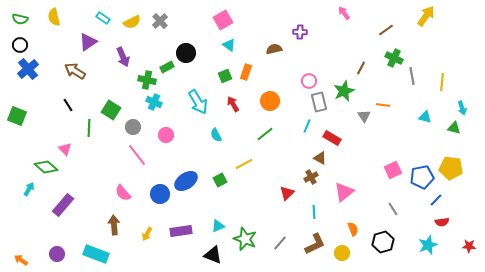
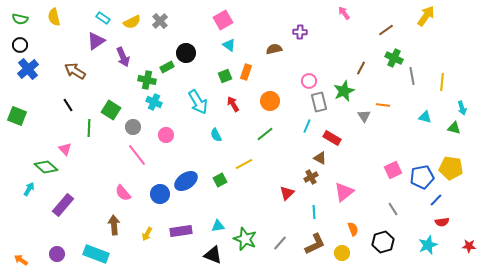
purple triangle at (88, 42): moved 8 px right, 1 px up
cyan triangle at (218, 226): rotated 16 degrees clockwise
